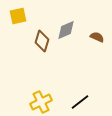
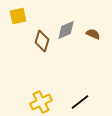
brown semicircle: moved 4 px left, 3 px up
